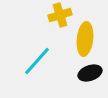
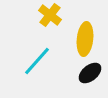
yellow cross: moved 10 px left; rotated 35 degrees counterclockwise
black ellipse: rotated 20 degrees counterclockwise
